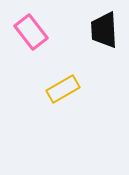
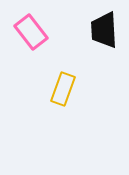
yellow rectangle: rotated 40 degrees counterclockwise
